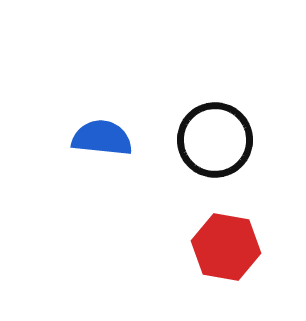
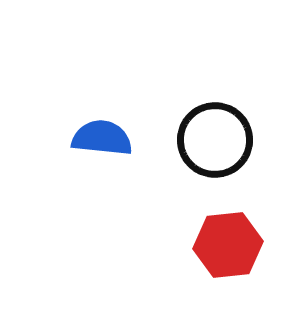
red hexagon: moved 2 px right, 2 px up; rotated 16 degrees counterclockwise
